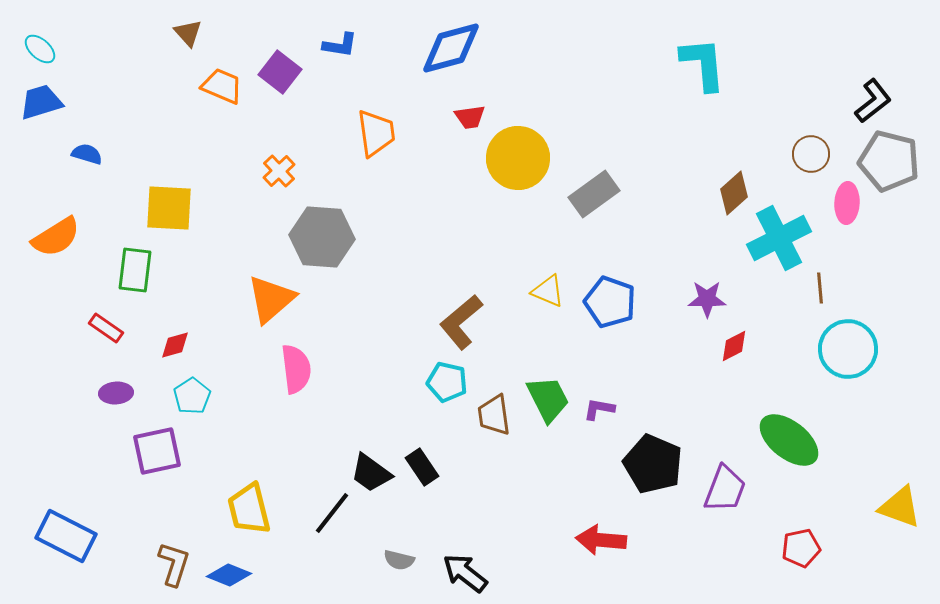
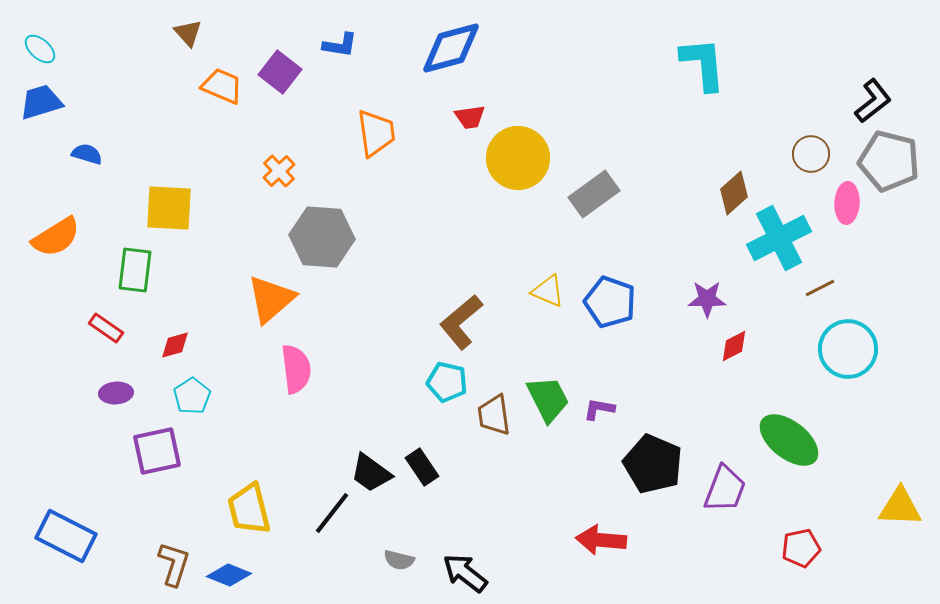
brown line at (820, 288): rotated 68 degrees clockwise
yellow triangle at (900, 507): rotated 18 degrees counterclockwise
